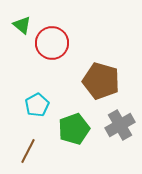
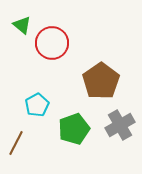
brown pentagon: rotated 21 degrees clockwise
brown line: moved 12 px left, 8 px up
